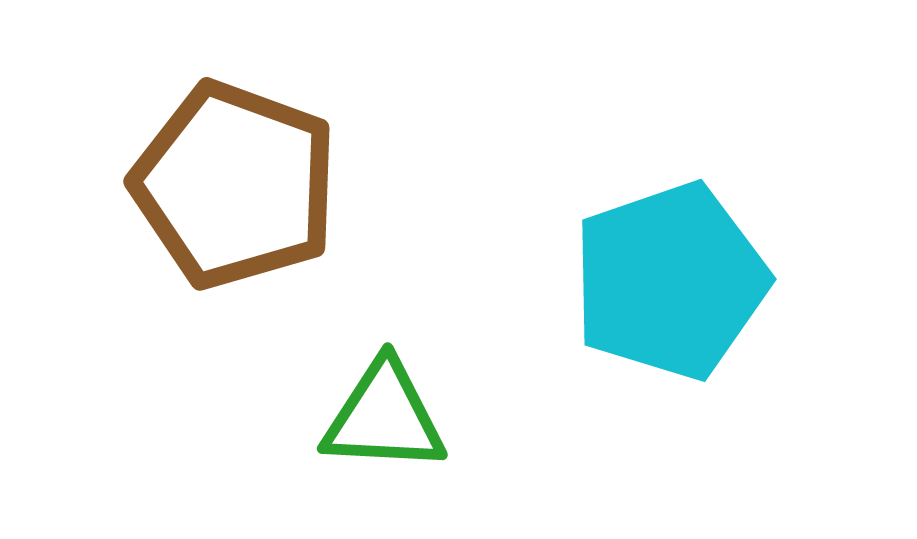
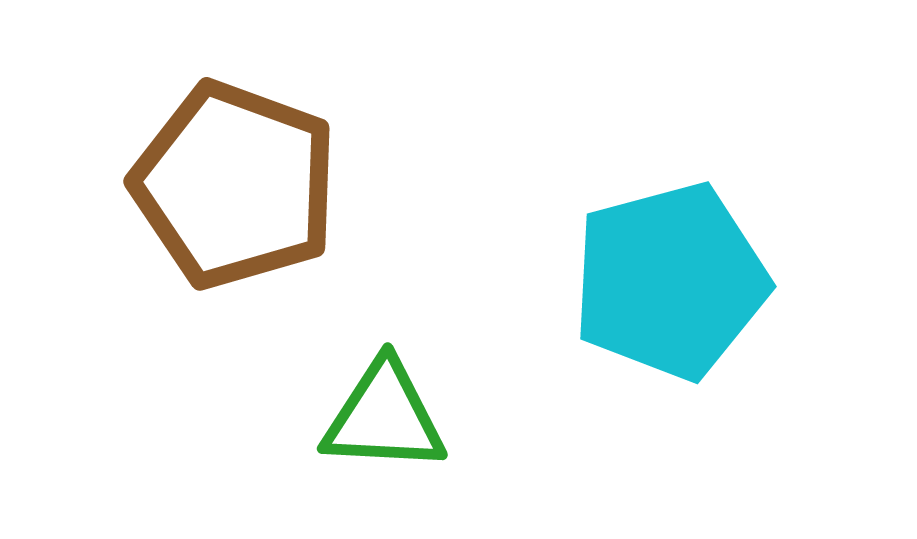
cyan pentagon: rotated 4 degrees clockwise
